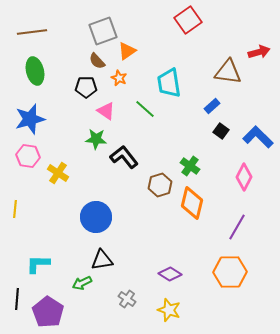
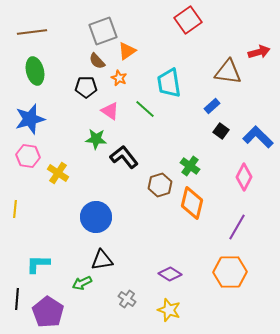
pink triangle: moved 4 px right
